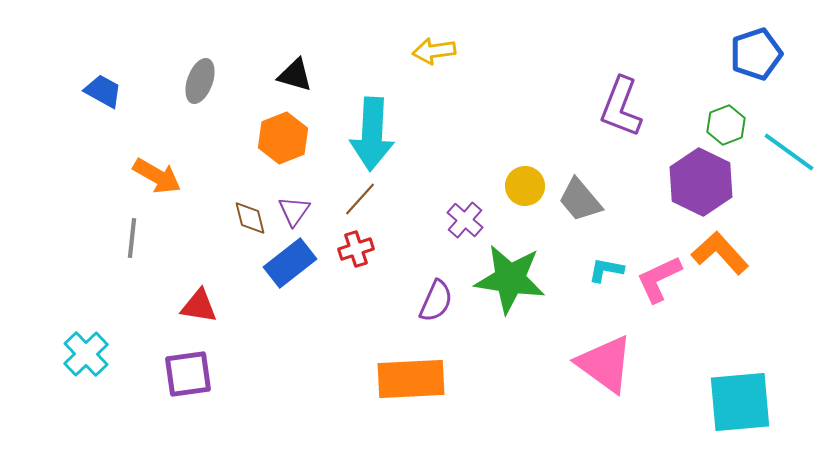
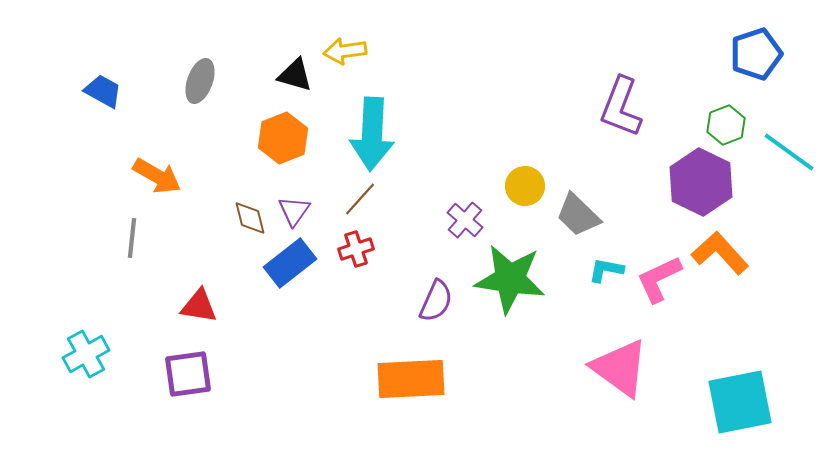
yellow arrow: moved 89 px left
gray trapezoid: moved 2 px left, 15 px down; rotated 6 degrees counterclockwise
cyan cross: rotated 15 degrees clockwise
pink triangle: moved 15 px right, 4 px down
cyan square: rotated 6 degrees counterclockwise
